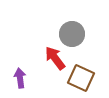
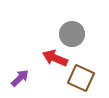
red arrow: rotated 30 degrees counterclockwise
purple arrow: rotated 54 degrees clockwise
